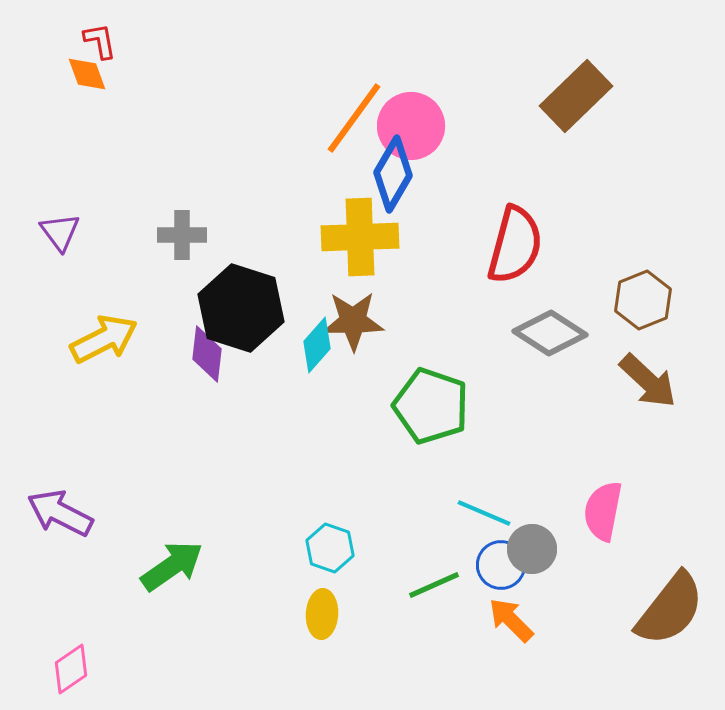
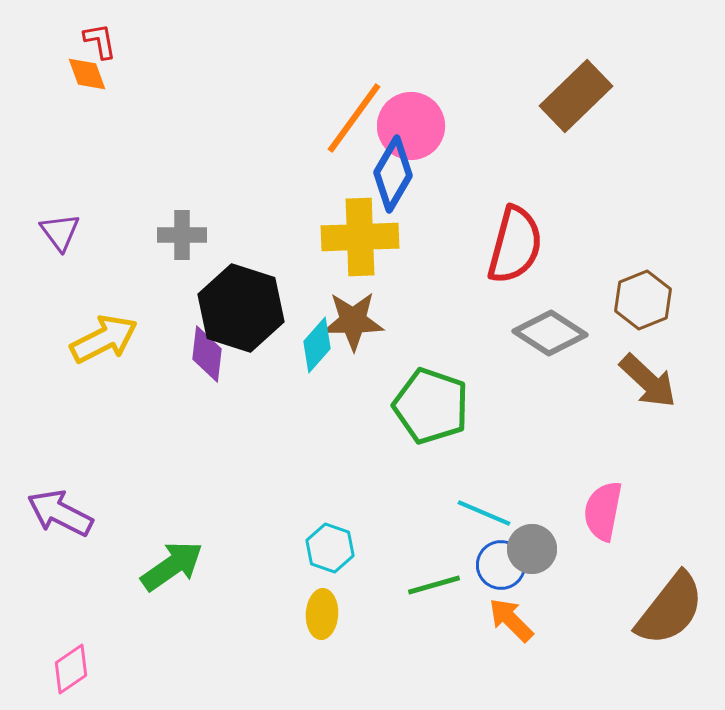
green line: rotated 8 degrees clockwise
